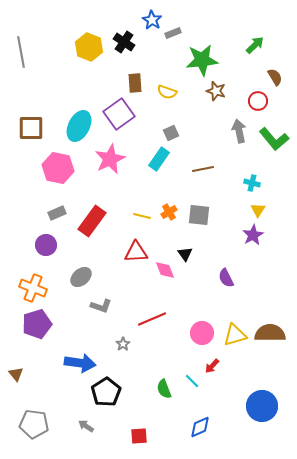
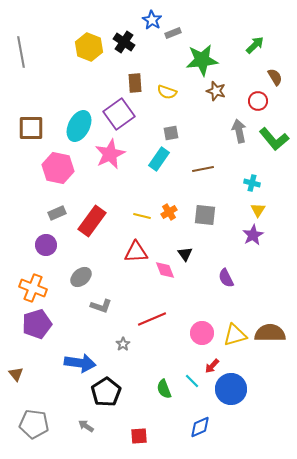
gray square at (171, 133): rotated 14 degrees clockwise
pink star at (110, 159): moved 5 px up
gray square at (199, 215): moved 6 px right
blue circle at (262, 406): moved 31 px left, 17 px up
